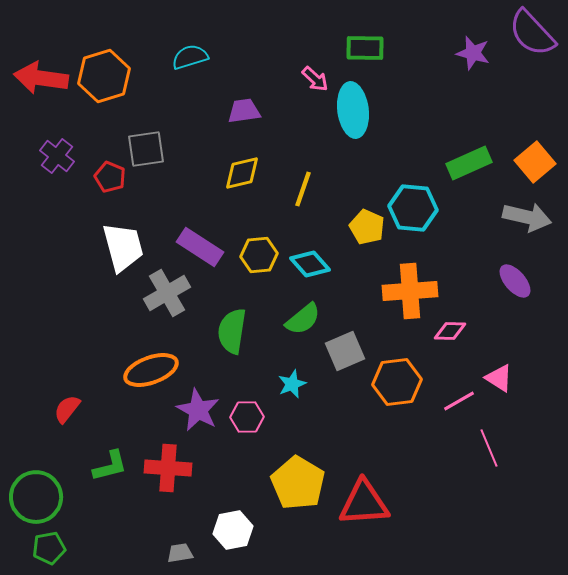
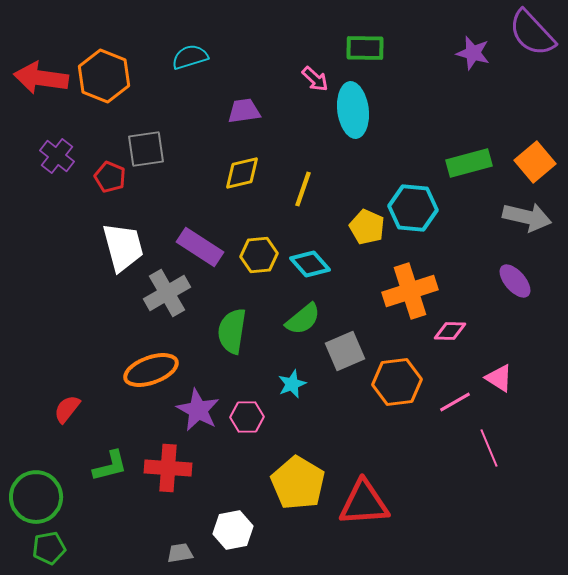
orange hexagon at (104, 76): rotated 21 degrees counterclockwise
green rectangle at (469, 163): rotated 9 degrees clockwise
orange cross at (410, 291): rotated 14 degrees counterclockwise
pink line at (459, 401): moved 4 px left, 1 px down
